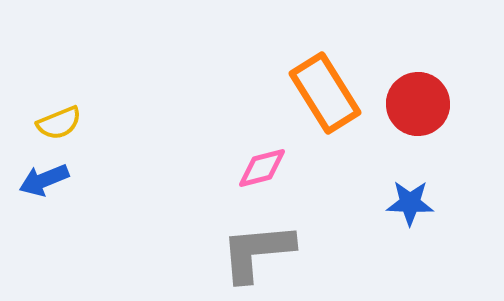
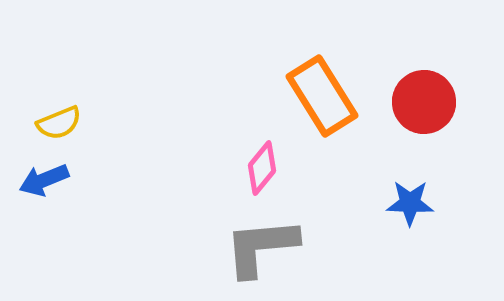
orange rectangle: moved 3 px left, 3 px down
red circle: moved 6 px right, 2 px up
pink diamond: rotated 36 degrees counterclockwise
gray L-shape: moved 4 px right, 5 px up
